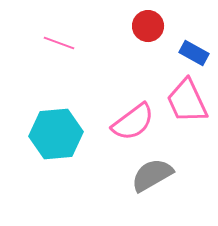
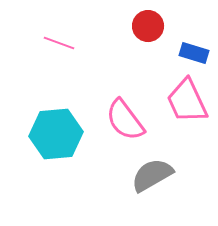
blue rectangle: rotated 12 degrees counterclockwise
pink semicircle: moved 8 px left, 2 px up; rotated 90 degrees clockwise
